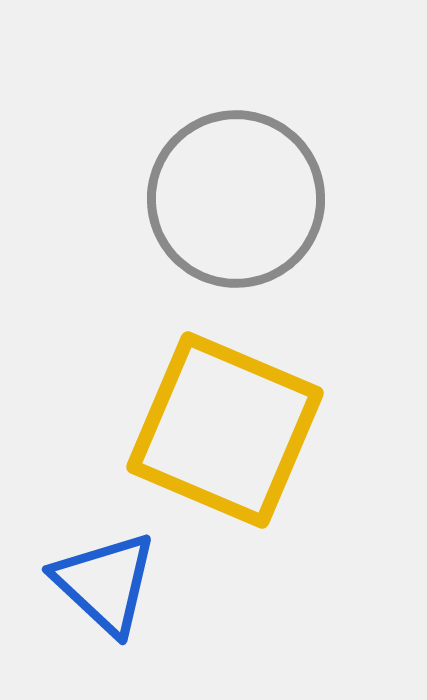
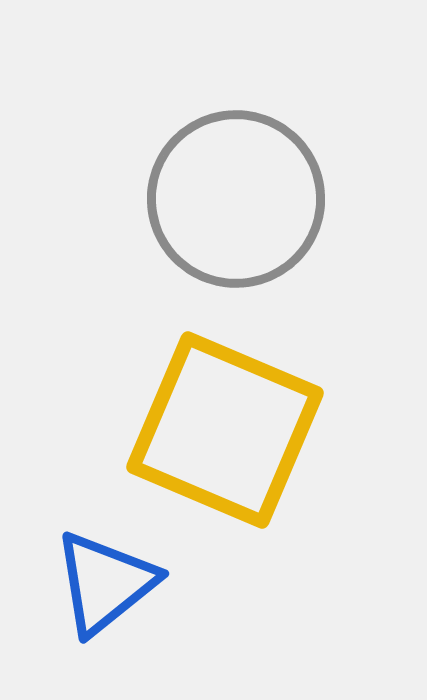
blue triangle: rotated 38 degrees clockwise
